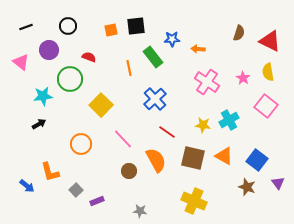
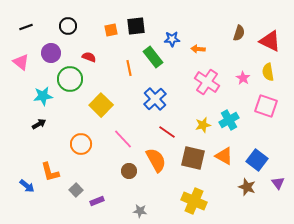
purple circle: moved 2 px right, 3 px down
pink square: rotated 20 degrees counterclockwise
yellow star: rotated 21 degrees counterclockwise
